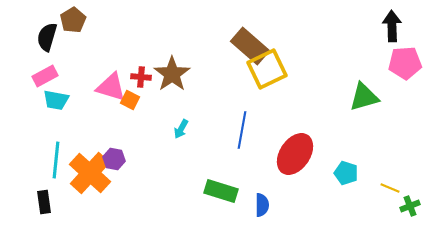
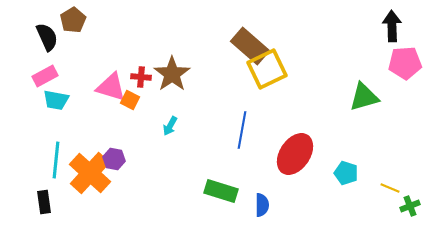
black semicircle: rotated 140 degrees clockwise
cyan arrow: moved 11 px left, 3 px up
